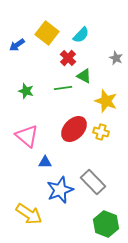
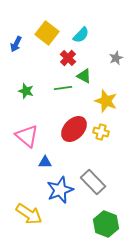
blue arrow: moved 1 px left, 1 px up; rotated 28 degrees counterclockwise
gray star: rotated 24 degrees clockwise
